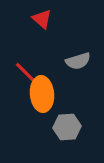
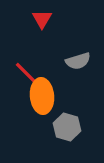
red triangle: rotated 20 degrees clockwise
orange ellipse: moved 2 px down
gray hexagon: rotated 20 degrees clockwise
